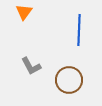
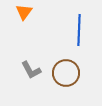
gray L-shape: moved 4 px down
brown circle: moved 3 px left, 7 px up
